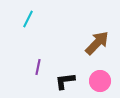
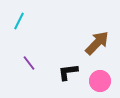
cyan line: moved 9 px left, 2 px down
purple line: moved 9 px left, 4 px up; rotated 49 degrees counterclockwise
black L-shape: moved 3 px right, 9 px up
